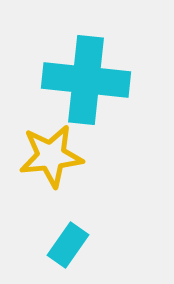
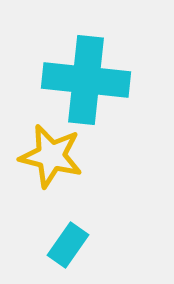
yellow star: rotated 20 degrees clockwise
